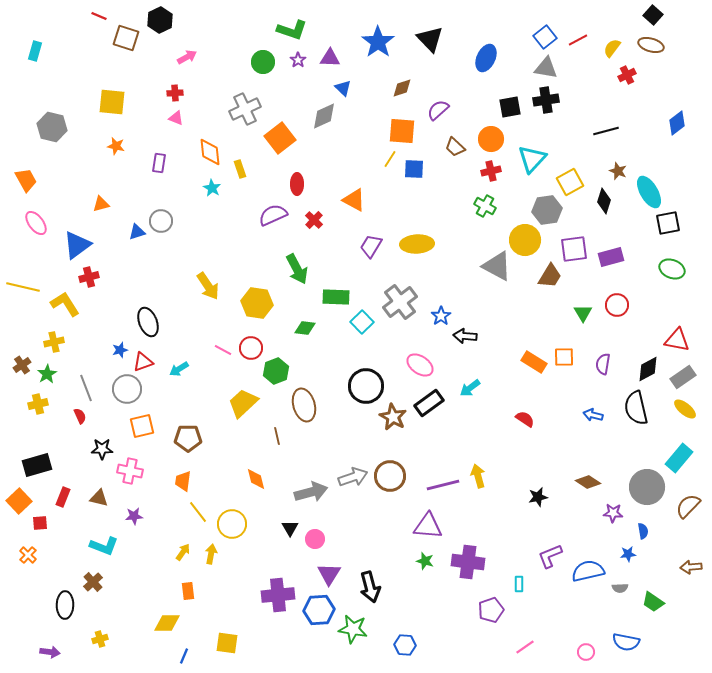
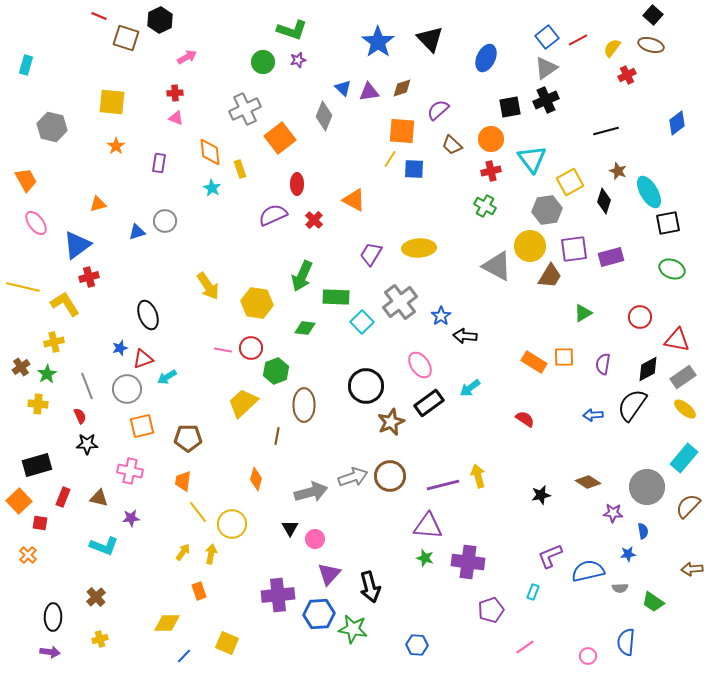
blue square at (545, 37): moved 2 px right
cyan rectangle at (35, 51): moved 9 px left, 14 px down
purple triangle at (330, 58): moved 39 px right, 34 px down; rotated 10 degrees counterclockwise
purple star at (298, 60): rotated 21 degrees clockwise
gray triangle at (546, 68): rotated 45 degrees counterclockwise
black cross at (546, 100): rotated 15 degrees counterclockwise
gray diamond at (324, 116): rotated 44 degrees counterclockwise
orange star at (116, 146): rotated 24 degrees clockwise
brown trapezoid at (455, 147): moved 3 px left, 2 px up
cyan triangle at (532, 159): rotated 20 degrees counterclockwise
orange triangle at (101, 204): moved 3 px left
gray circle at (161, 221): moved 4 px right
yellow circle at (525, 240): moved 5 px right, 6 px down
yellow ellipse at (417, 244): moved 2 px right, 4 px down
purple trapezoid at (371, 246): moved 8 px down
green arrow at (297, 269): moved 5 px right, 7 px down; rotated 52 degrees clockwise
red circle at (617, 305): moved 23 px right, 12 px down
green triangle at (583, 313): rotated 30 degrees clockwise
black ellipse at (148, 322): moved 7 px up
blue star at (120, 350): moved 2 px up
pink line at (223, 350): rotated 18 degrees counterclockwise
red triangle at (143, 362): moved 3 px up
brown cross at (22, 365): moved 1 px left, 2 px down
pink ellipse at (420, 365): rotated 20 degrees clockwise
cyan arrow at (179, 369): moved 12 px left, 8 px down
gray line at (86, 388): moved 1 px right, 2 px up
yellow cross at (38, 404): rotated 18 degrees clockwise
brown ellipse at (304, 405): rotated 16 degrees clockwise
black semicircle at (636, 408): moved 4 px left, 3 px up; rotated 48 degrees clockwise
blue arrow at (593, 415): rotated 18 degrees counterclockwise
brown star at (393, 417): moved 2 px left, 5 px down; rotated 20 degrees clockwise
brown line at (277, 436): rotated 24 degrees clockwise
black star at (102, 449): moved 15 px left, 5 px up
cyan rectangle at (679, 458): moved 5 px right
orange diamond at (256, 479): rotated 30 degrees clockwise
black star at (538, 497): moved 3 px right, 2 px up
purple star at (134, 516): moved 3 px left, 2 px down
red square at (40, 523): rotated 14 degrees clockwise
green star at (425, 561): moved 3 px up
brown arrow at (691, 567): moved 1 px right, 2 px down
purple triangle at (329, 574): rotated 10 degrees clockwise
brown cross at (93, 582): moved 3 px right, 15 px down
cyan rectangle at (519, 584): moved 14 px right, 8 px down; rotated 21 degrees clockwise
orange rectangle at (188, 591): moved 11 px right; rotated 12 degrees counterclockwise
black ellipse at (65, 605): moved 12 px left, 12 px down
blue hexagon at (319, 610): moved 4 px down
blue semicircle at (626, 642): rotated 84 degrees clockwise
yellow square at (227, 643): rotated 15 degrees clockwise
blue hexagon at (405, 645): moved 12 px right
pink circle at (586, 652): moved 2 px right, 4 px down
blue line at (184, 656): rotated 21 degrees clockwise
